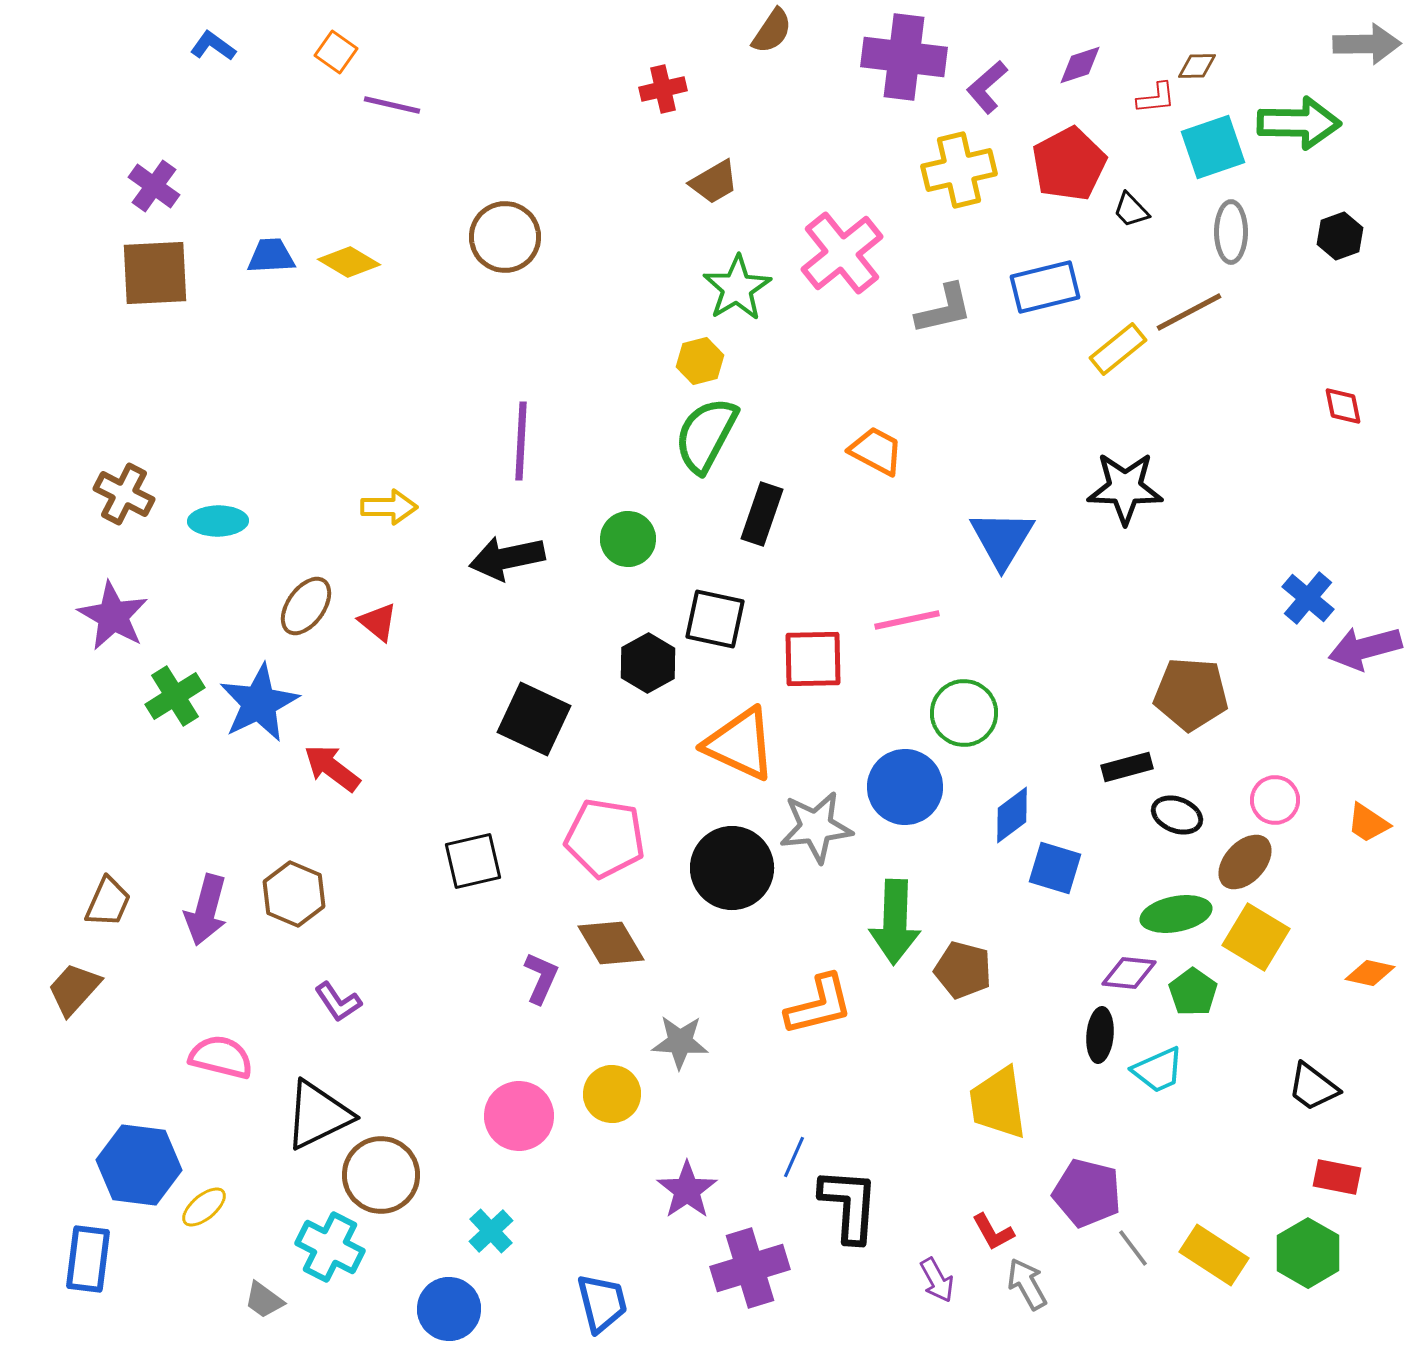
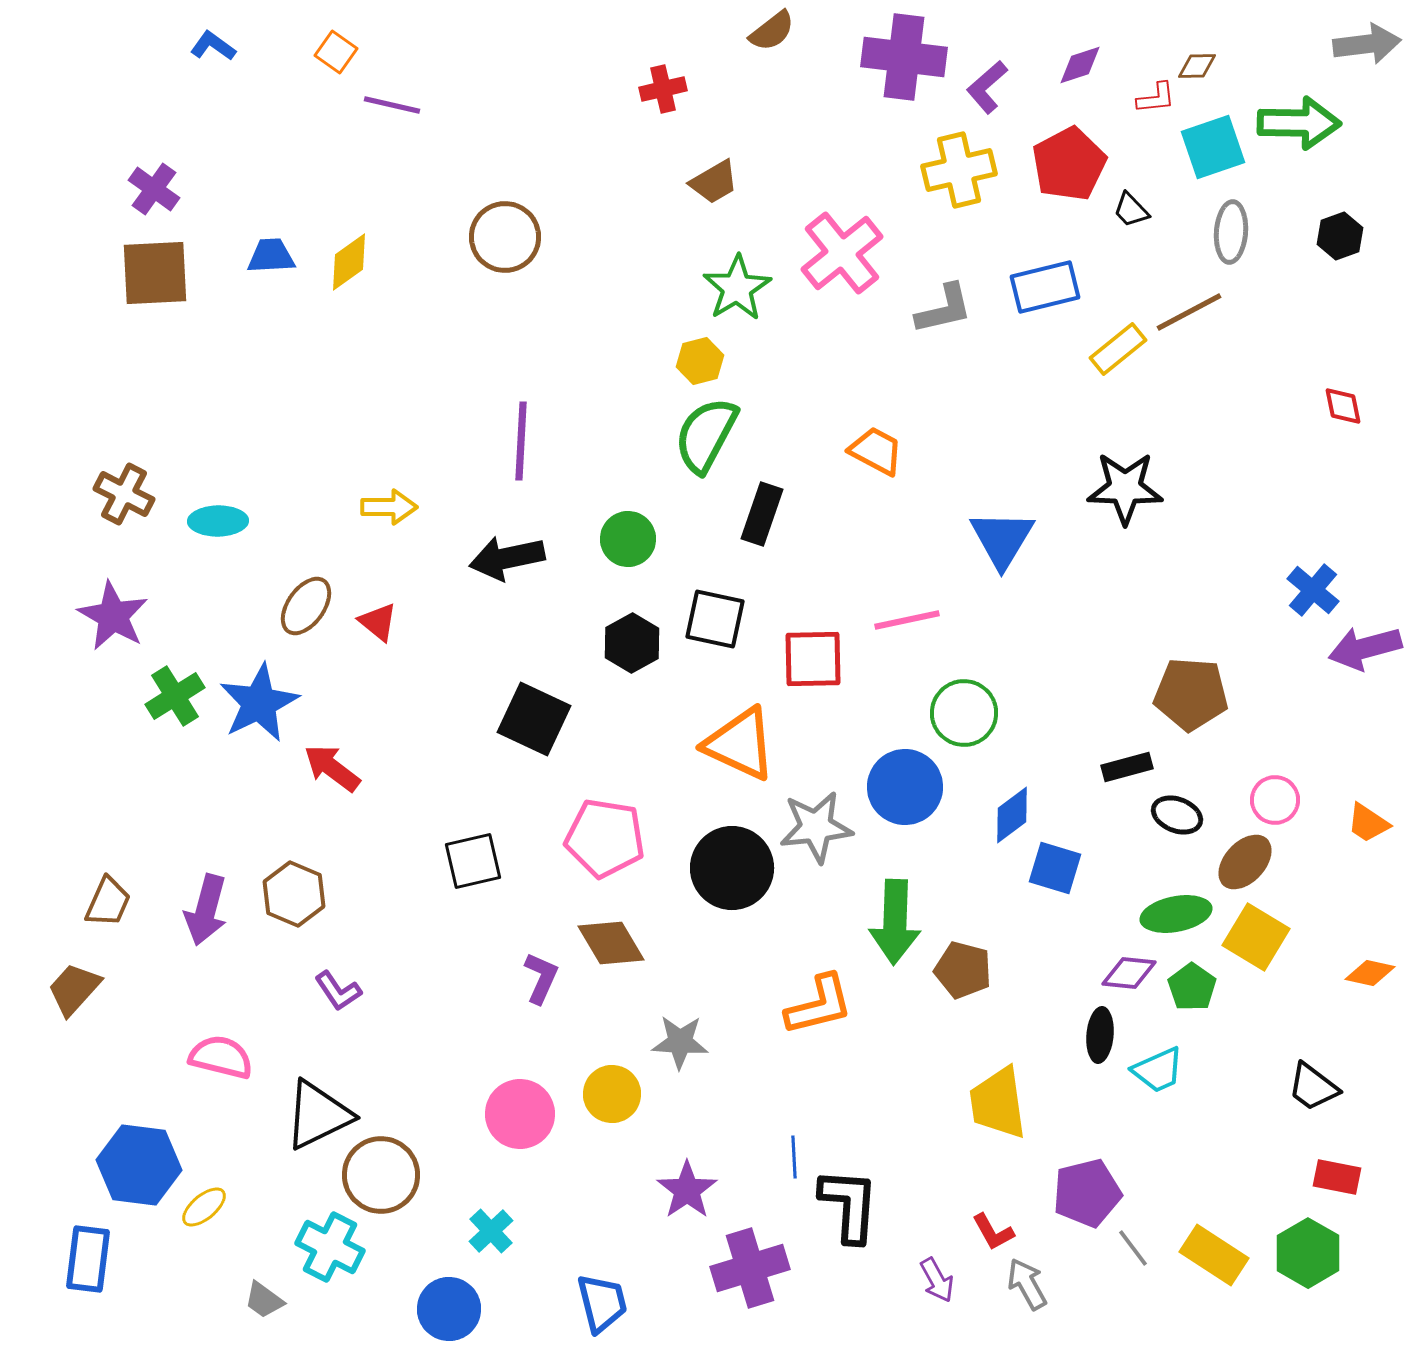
brown semicircle at (772, 31): rotated 18 degrees clockwise
gray arrow at (1367, 44): rotated 6 degrees counterclockwise
purple cross at (154, 186): moved 3 px down
gray ellipse at (1231, 232): rotated 4 degrees clockwise
yellow diamond at (349, 262): rotated 66 degrees counterclockwise
blue cross at (1308, 598): moved 5 px right, 8 px up
black hexagon at (648, 663): moved 16 px left, 20 px up
green pentagon at (1193, 992): moved 1 px left, 5 px up
purple L-shape at (338, 1002): moved 11 px up
pink circle at (519, 1116): moved 1 px right, 2 px up
blue line at (794, 1157): rotated 27 degrees counterclockwise
purple pentagon at (1087, 1193): rotated 28 degrees counterclockwise
